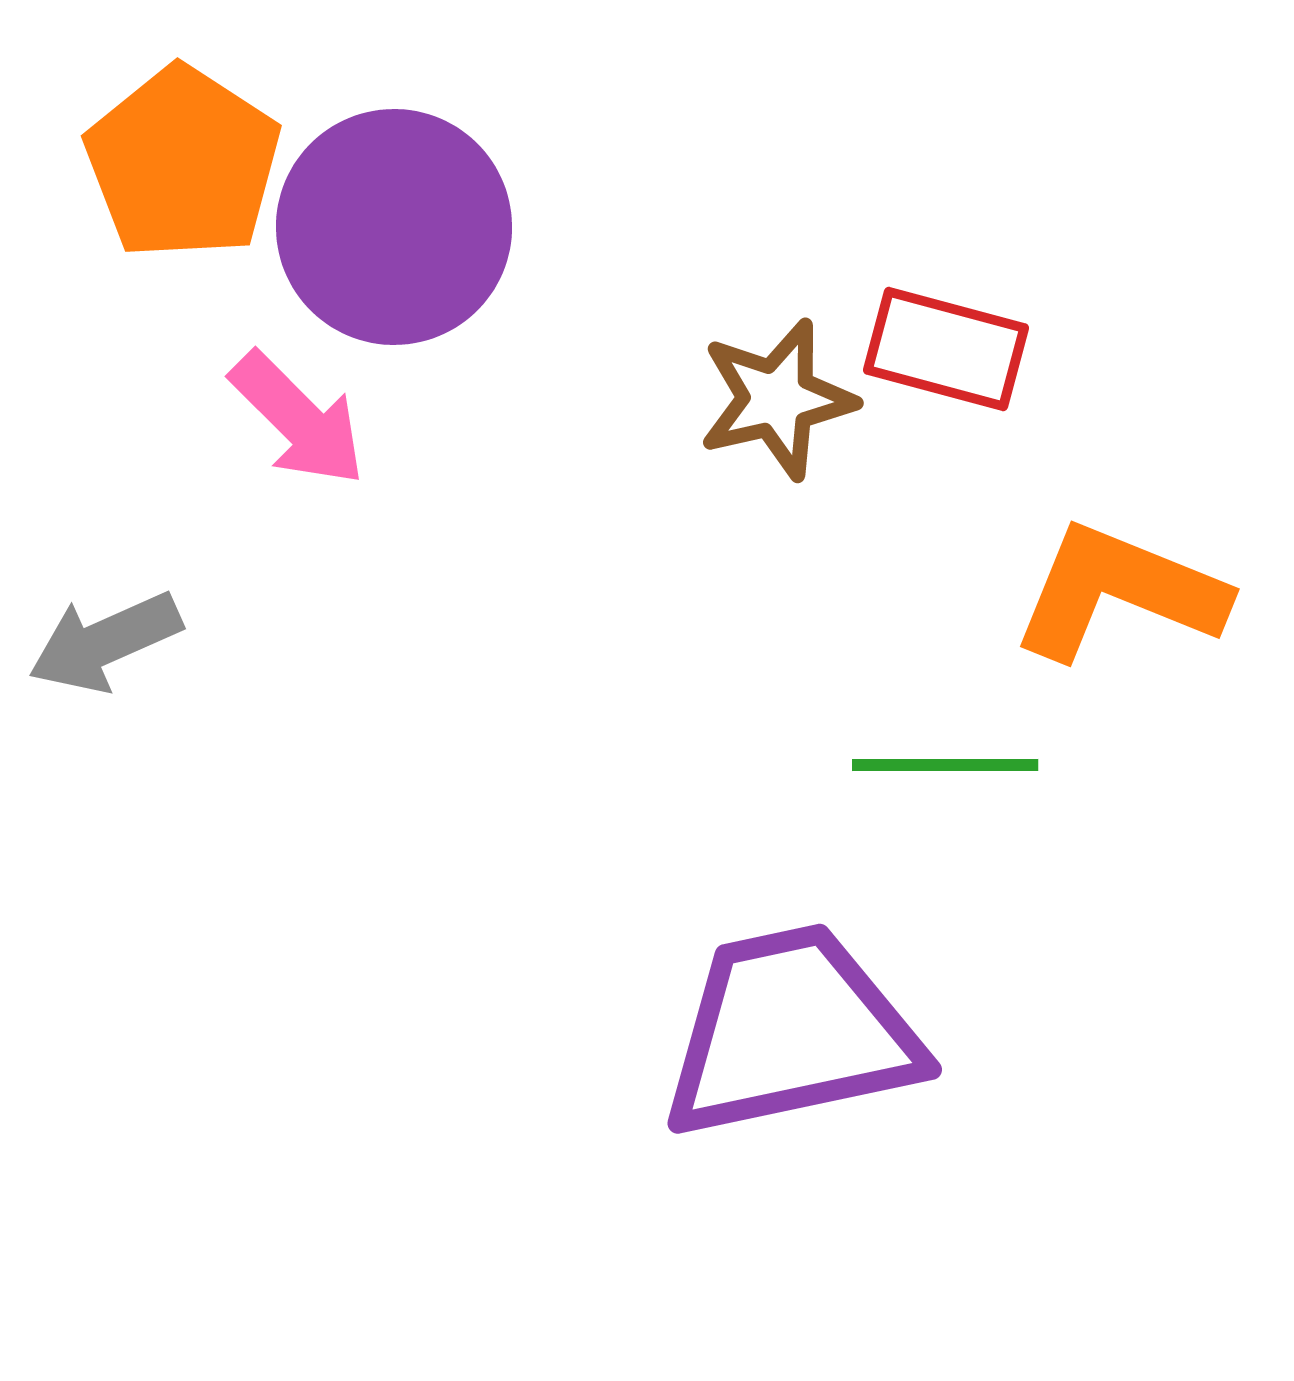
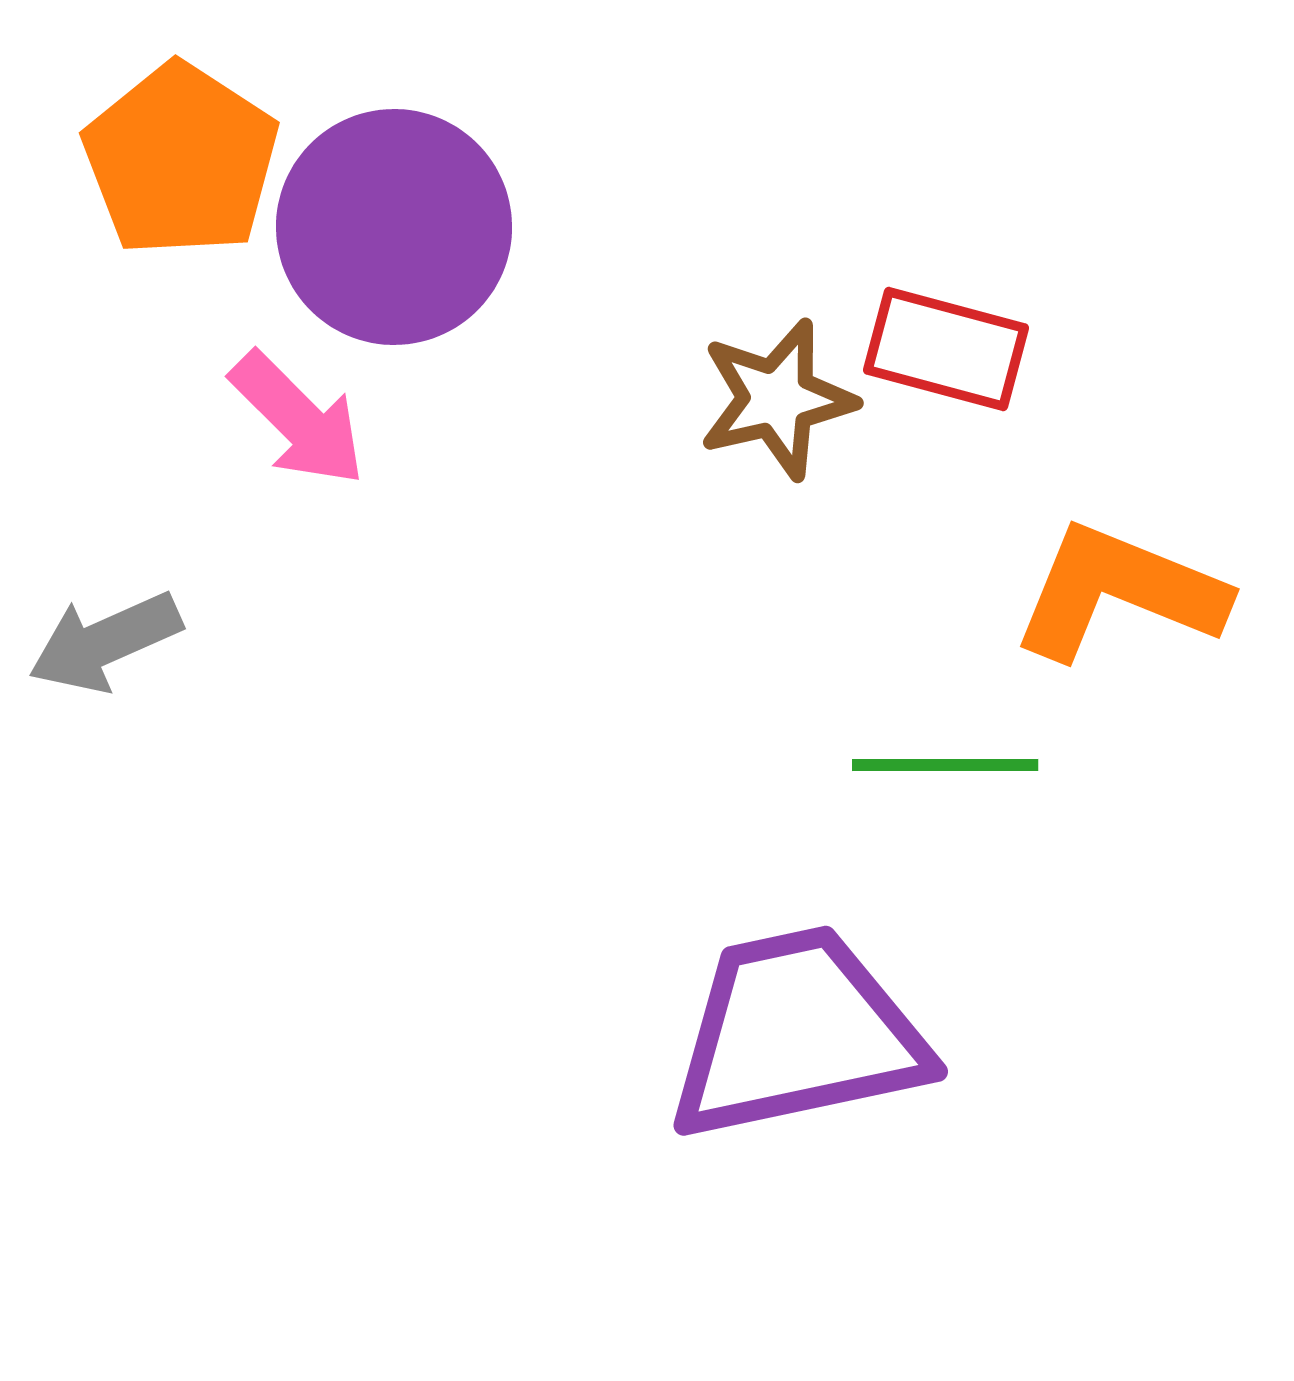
orange pentagon: moved 2 px left, 3 px up
purple trapezoid: moved 6 px right, 2 px down
